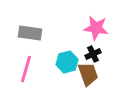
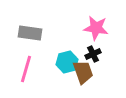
brown trapezoid: moved 5 px left, 2 px up
